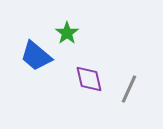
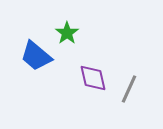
purple diamond: moved 4 px right, 1 px up
